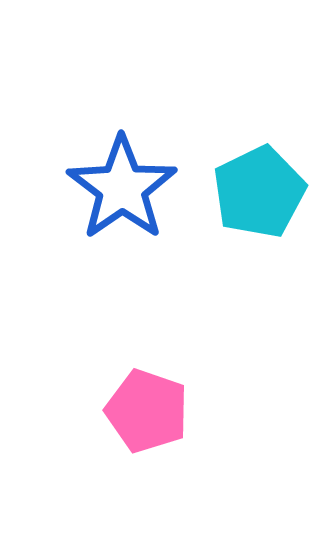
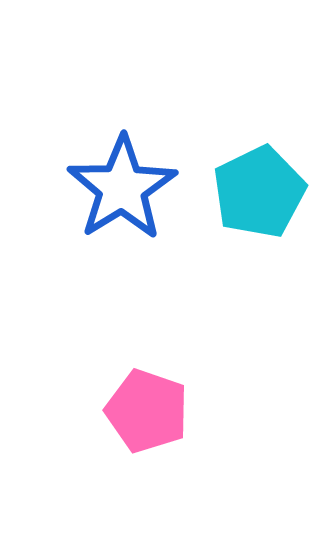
blue star: rotated 3 degrees clockwise
